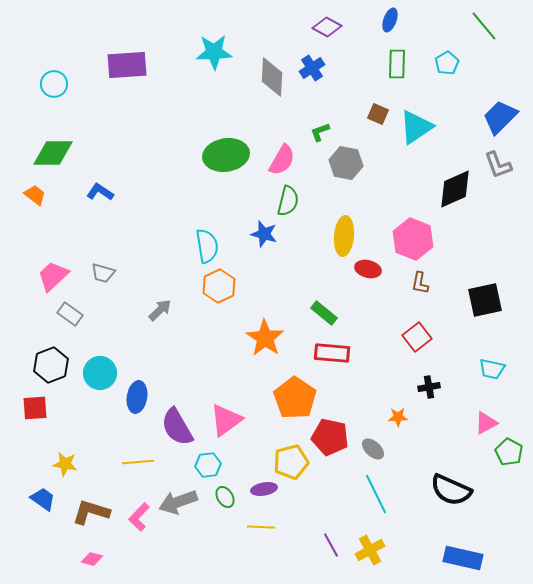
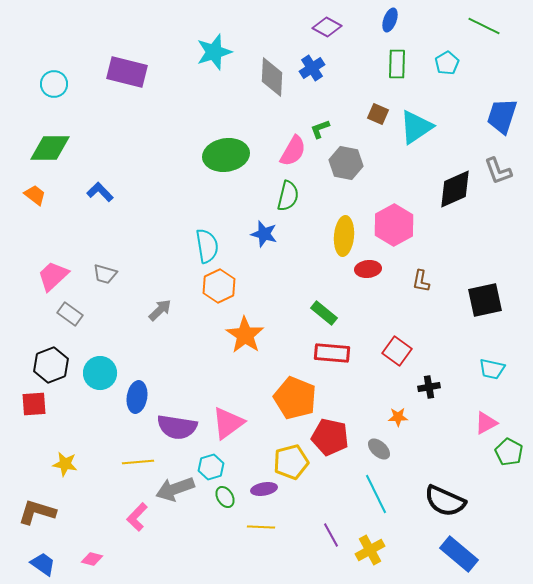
green line at (484, 26): rotated 24 degrees counterclockwise
cyan star at (214, 52): rotated 15 degrees counterclockwise
purple rectangle at (127, 65): moved 7 px down; rotated 18 degrees clockwise
blue trapezoid at (500, 117): moved 2 px right, 1 px up; rotated 27 degrees counterclockwise
green L-shape at (320, 132): moved 3 px up
green diamond at (53, 153): moved 3 px left, 5 px up
pink semicircle at (282, 160): moved 11 px right, 9 px up
gray L-shape at (498, 165): moved 6 px down
blue L-shape at (100, 192): rotated 12 degrees clockwise
green semicircle at (288, 201): moved 5 px up
pink hexagon at (413, 239): moved 19 px left, 14 px up; rotated 9 degrees clockwise
red ellipse at (368, 269): rotated 20 degrees counterclockwise
gray trapezoid at (103, 273): moved 2 px right, 1 px down
brown L-shape at (420, 283): moved 1 px right, 2 px up
red square at (417, 337): moved 20 px left, 14 px down; rotated 16 degrees counterclockwise
orange star at (265, 338): moved 20 px left, 3 px up
orange pentagon at (295, 398): rotated 12 degrees counterclockwise
red square at (35, 408): moved 1 px left, 4 px up
pink triangle at (226, 420): moved 2 px right, 3 px down
purple semicircle at (177, 427): rotated 51 degrees counterclockwise
gray ellipse at (373, 449): moved 6 px right
cyan hexagon at (208, 465): moved 3 px right, 2 px down; rotated 10 degrees counterclockwise
black semicircle at (451, 490): moved 6 px left, 11 px down
blue trapezoid at (43, 499): moved 65 px down
gray arrow at (178, 502): moved 3 px left, 13 px up
brown L-shape at (91, 512): moved 54 px left
pink L-shape at (139, 517): moved 2 px left
purple line at (331, 545): moved 10 px up
blue rectangle at (463, 558): moved 4 px left, 4 px up; rotated 27 degrees clockwise
